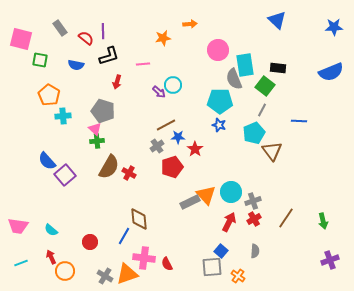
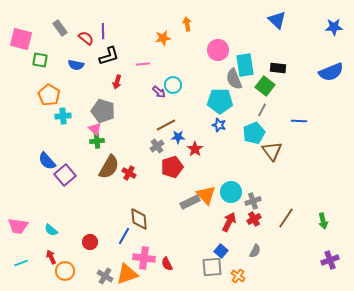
orange arrow at (190, 24): moved 3 px left; rotated 96 degrees counterclockwise
gray semicircle at (255, 251): rotated 24 degrees clockwise
